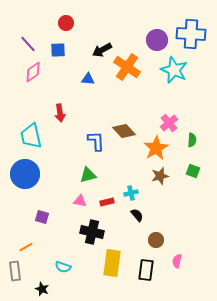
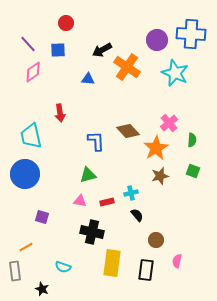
cyan star: moved 1 px right, 3 px down
brown diamond: moved 4 px right
